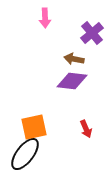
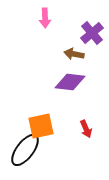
brown arrow: moved 5 px up
purple diamond: moved 2 px left, 1 px down
orange square: moved 7 px right, 1 px up
black ellipse: moved 4 px up
